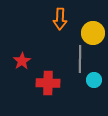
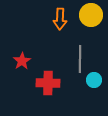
yellow circle: moved 2 px left, 18 px up
